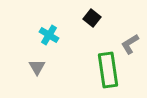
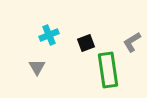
black square: moved 6 px left, 25 px down; rotated 30 degrees clockwise
cyan cross: rotated 36 degrees clockwise
gray L-shape: moved 2 px right, 2 px up
